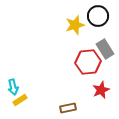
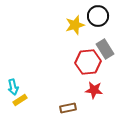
red star: moved 7 px left; rotated 30 degrees clockwise
